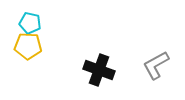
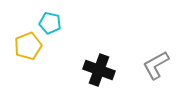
cyan pentagon: moved 20 px right
yellow pentagon: rotated 24 degrees counterclockwise
